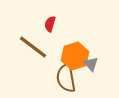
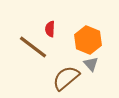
red semicircle: moved 5 px down; rotated 14 degrees counterclockwise
orange hexagon: moved 13 px right, 16 px up; rotated 20 degrees counterclockwise
brown semicircle: rotated 60 degrees clockwise
